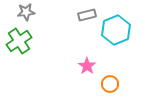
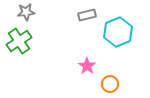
cyan hexagon: moved 2 px right, 2 px down
